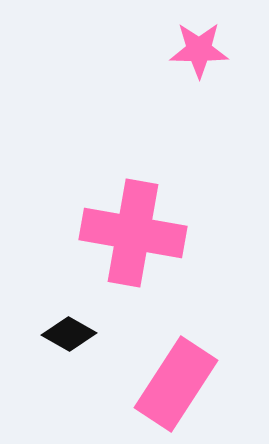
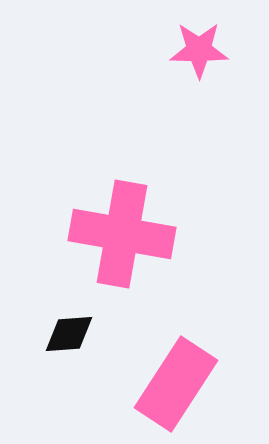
pink cross: moved 11 px left, 1 px down
black diamond: rotated 34 degrees counterclockwise
